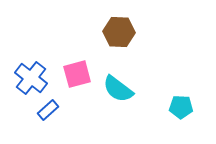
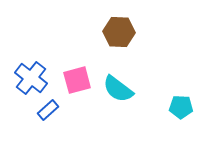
pink square: moved 6 px down
